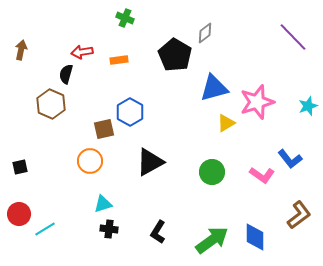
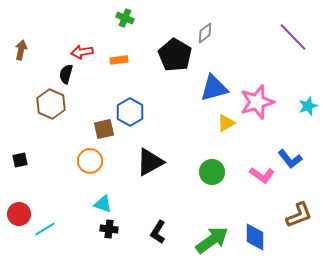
black square: moved 7 px up
cyan triangle: rotated 36 degrees clockwise
brown L-shape: rotated 16 degrees clockwise
